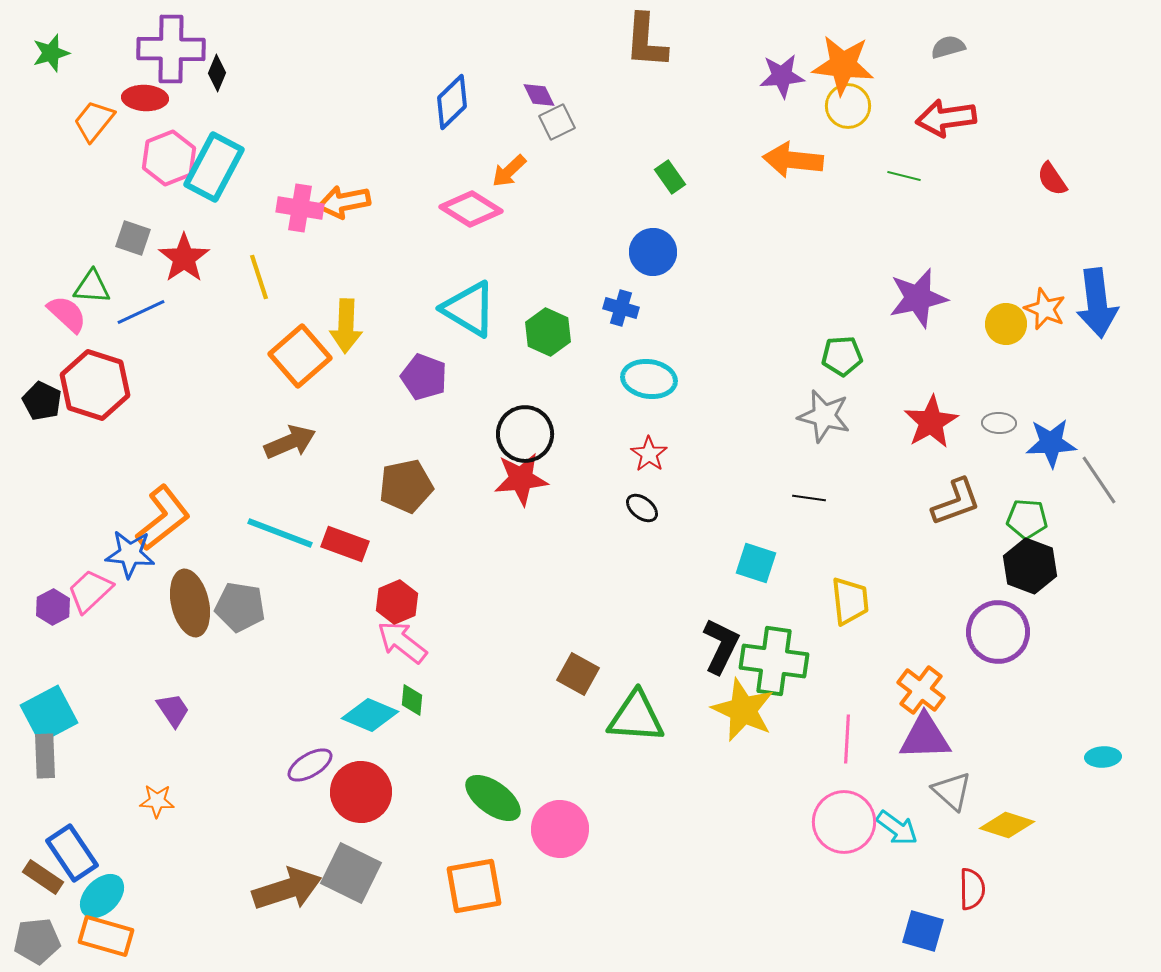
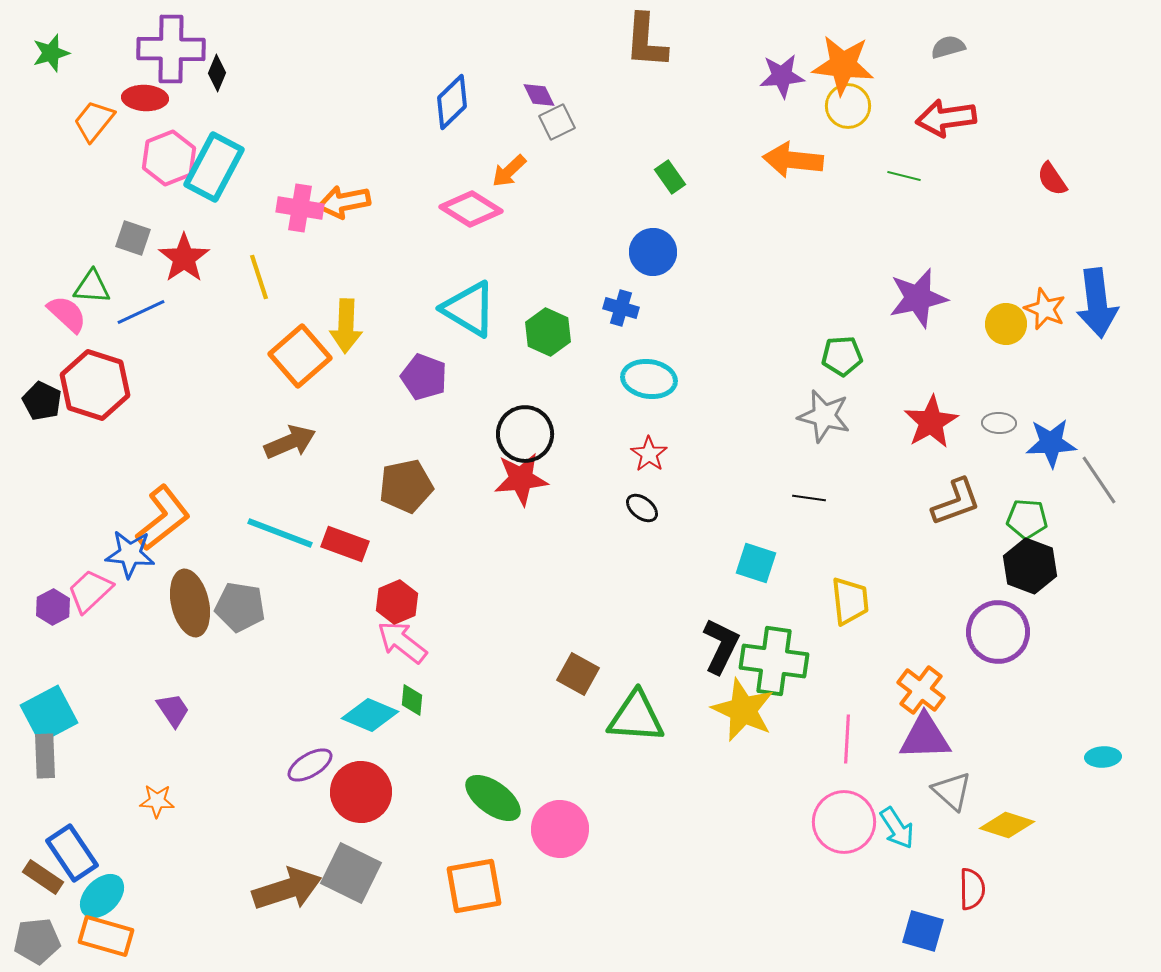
cyan arrow at (897, 828): rotated 21 degrees clockwise
